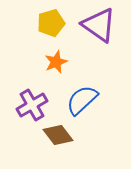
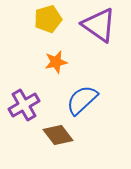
yellow pentagon: moved 3 px left, 4 px up
orange star: rotated 10 degrees clockwise
purple cross: moved 8 px left
